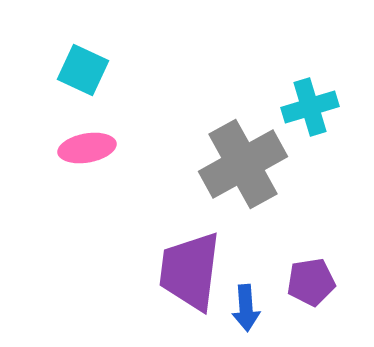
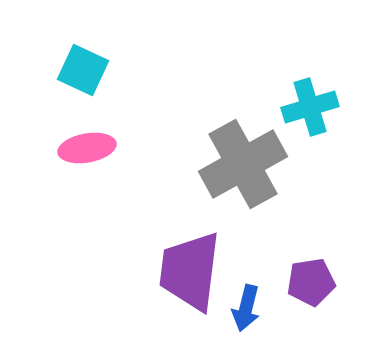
blue arrow: rotated 18 degrees clockwise
